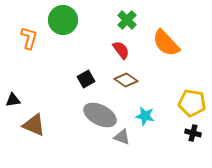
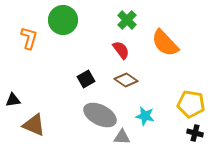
orange semicircle: moved 1 px left
yellow pentagon: moved 1 px left, 1 px down
black cross: moved 2 px right
gray triangle: rotated 18 degrees counterclockwise
